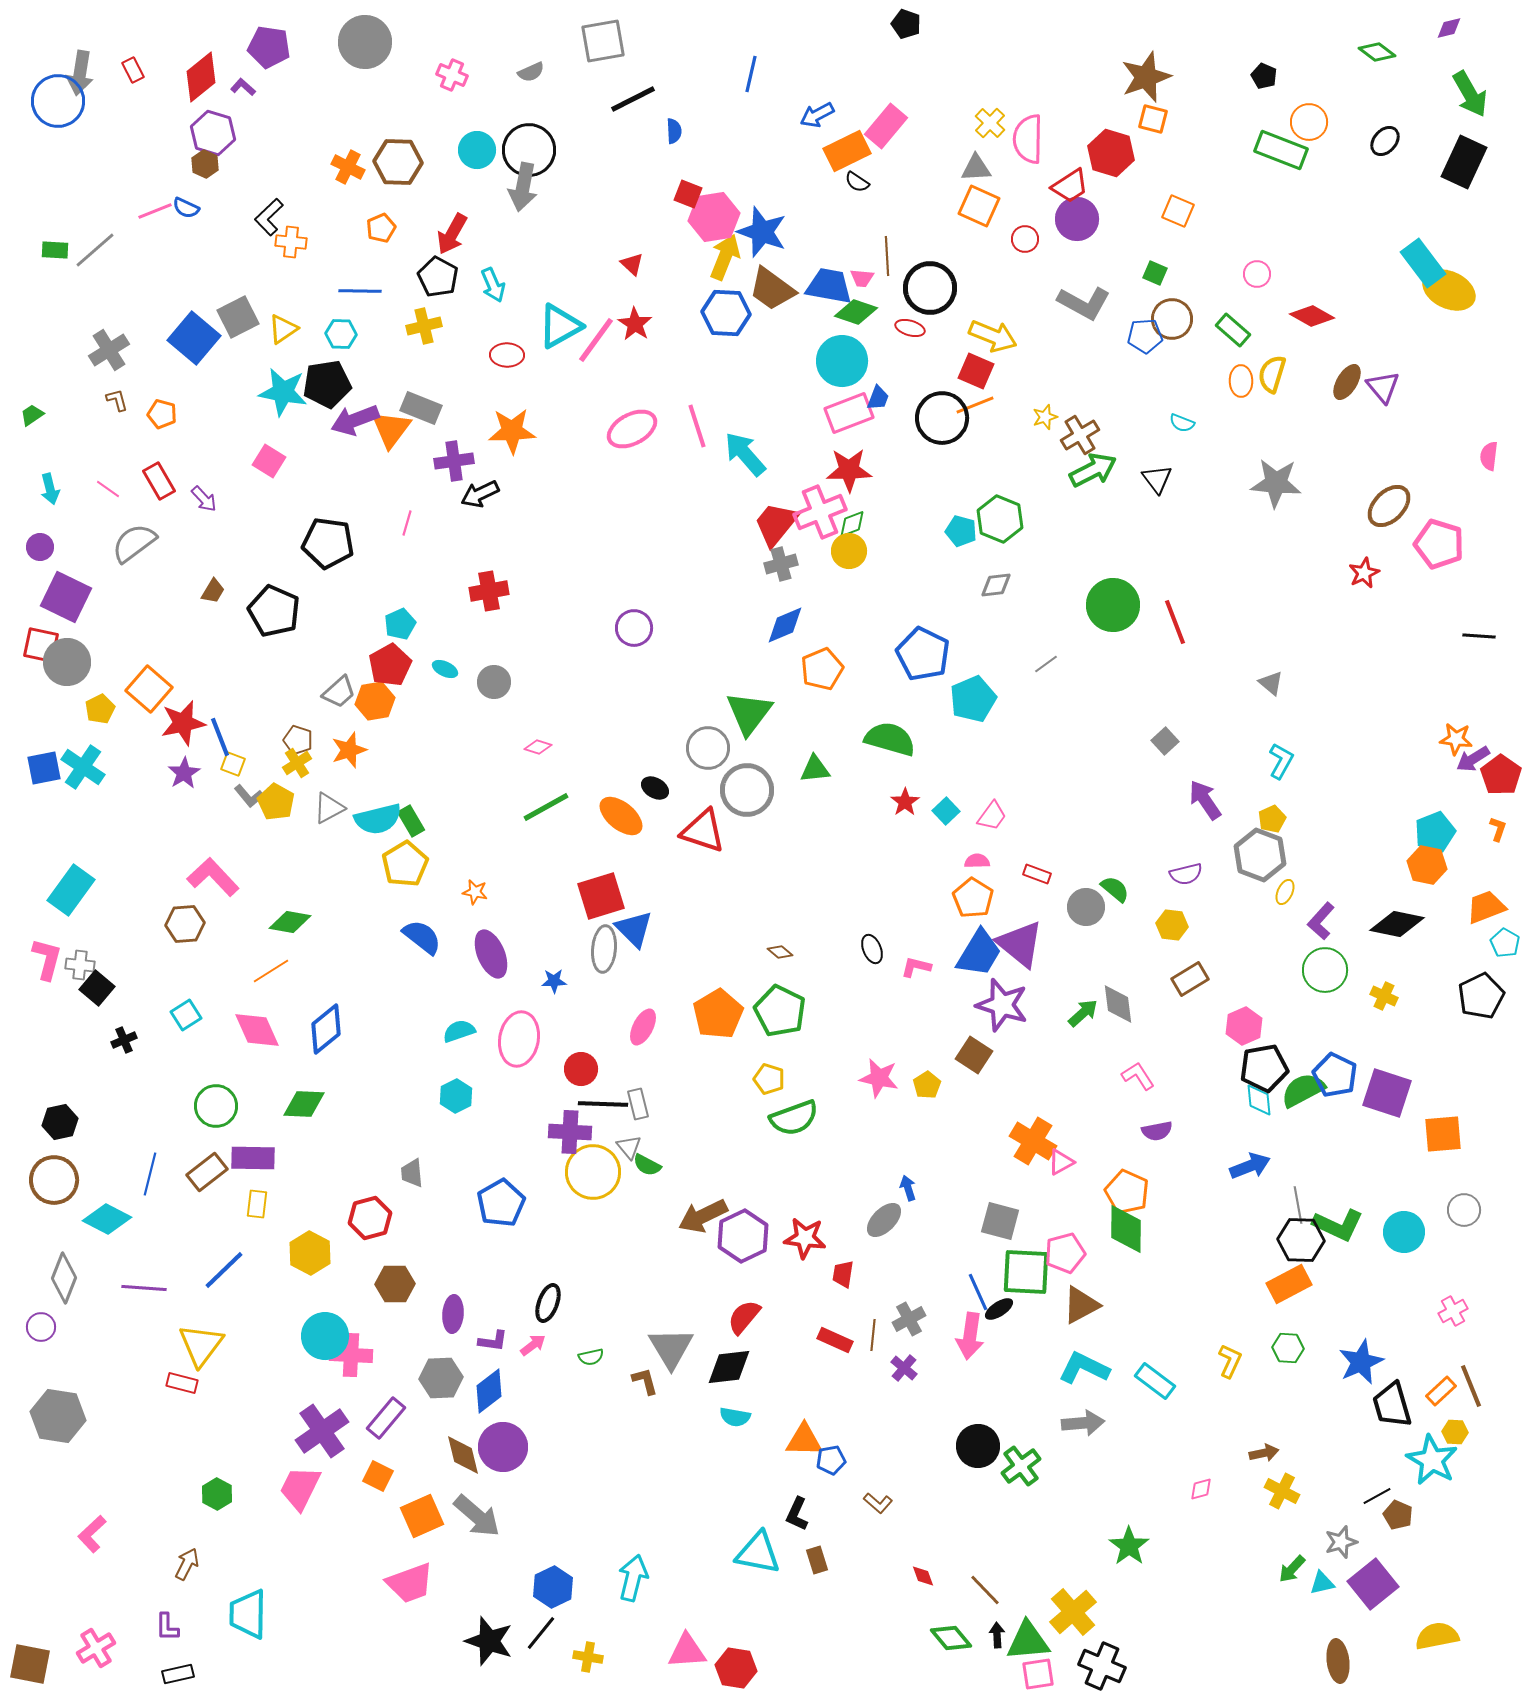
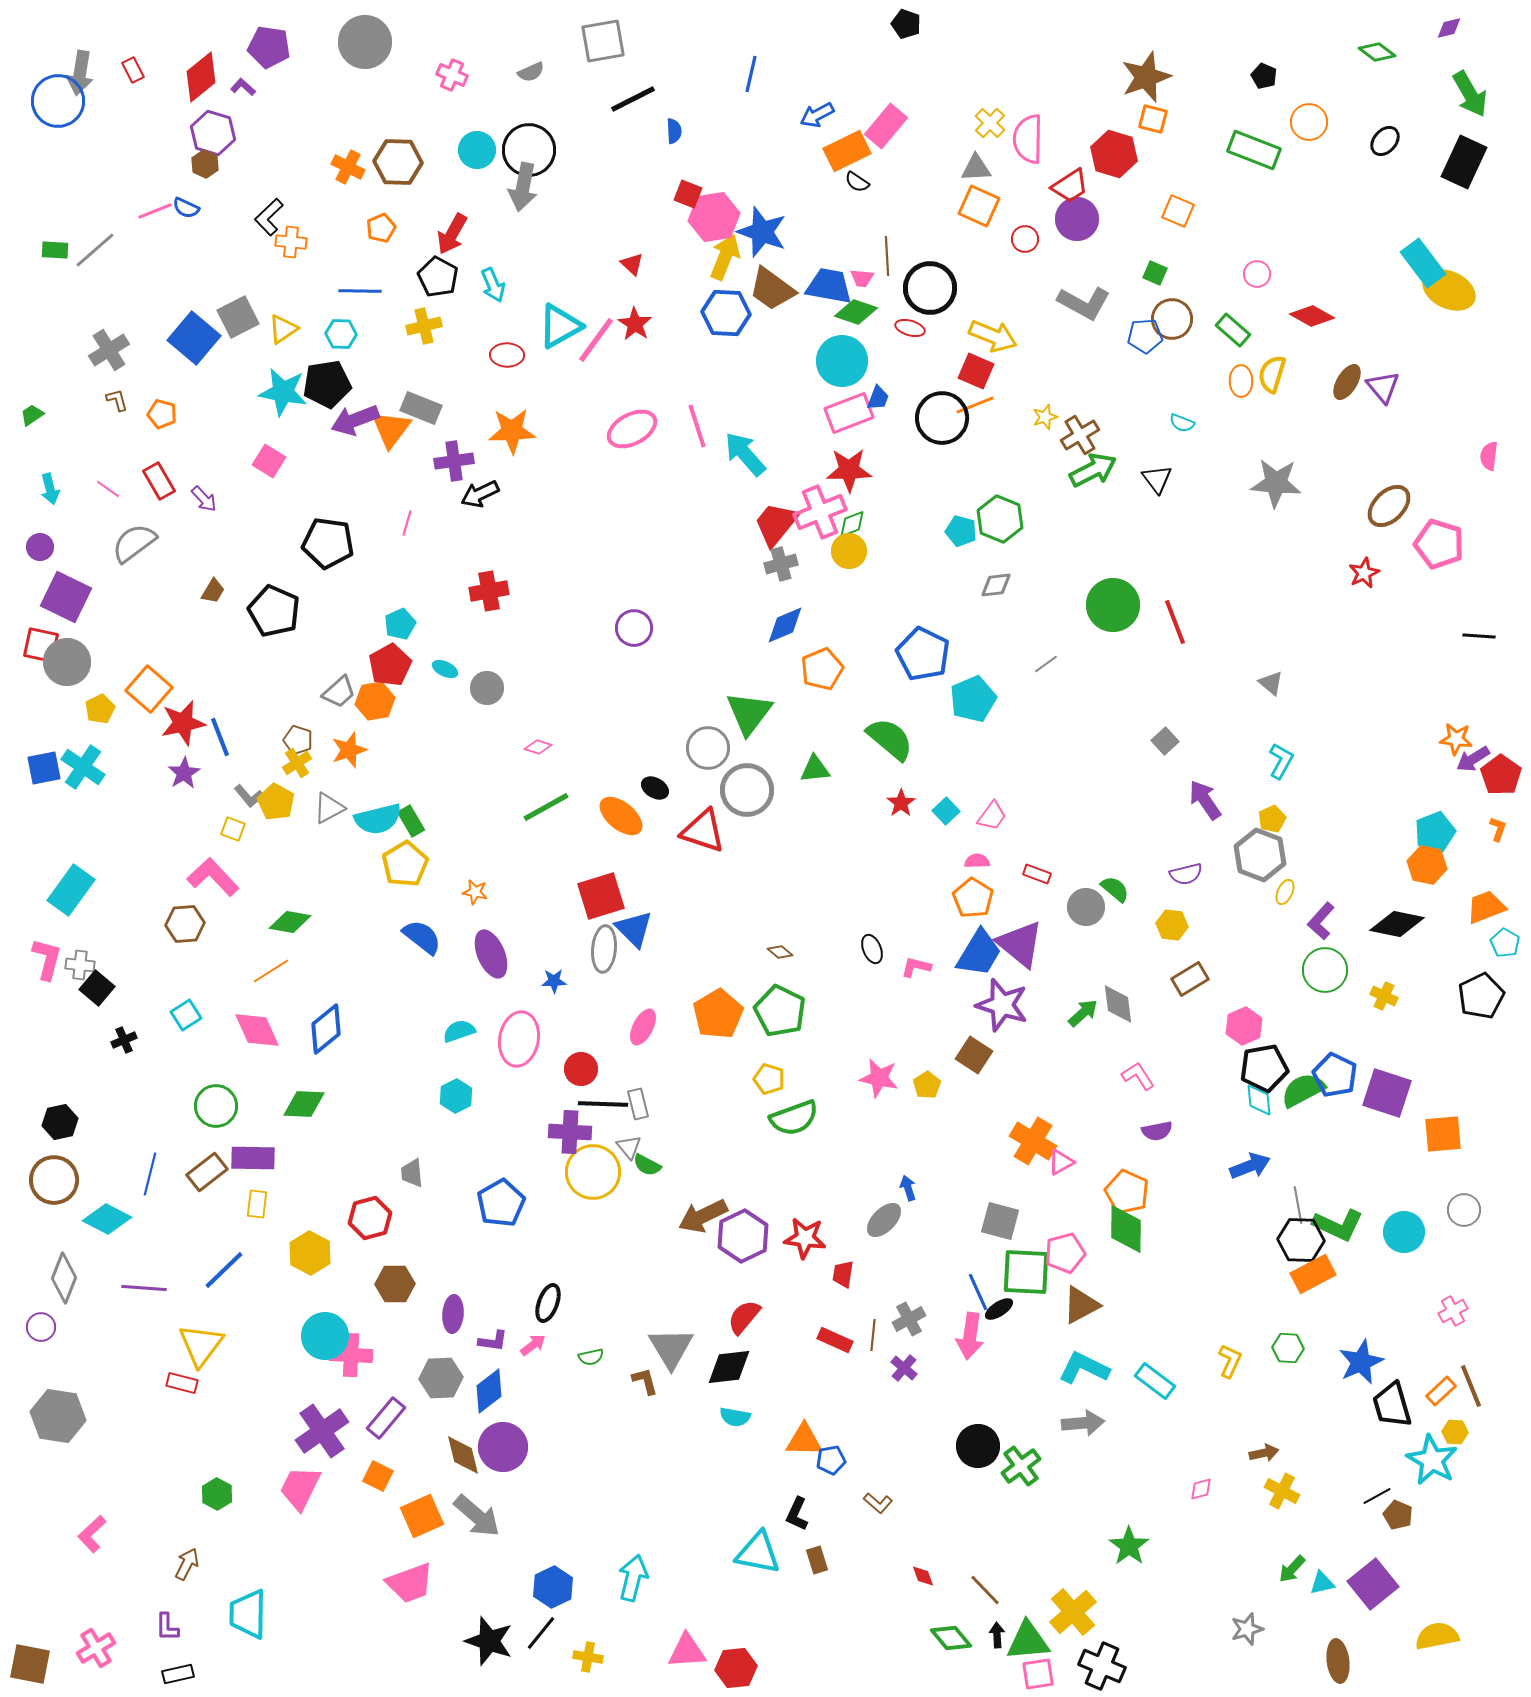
green rectangle at (1281, 150): moved 27 px left
red hexagon at (1111, 153): moved 3 px right, 1 px down
gray circle at (494, 682): moved 7 px left, 6 px down
green semicircle at (890, 739): rotated 24 degrees clockwise
yellow square at (233, 764): moved 65 px down
red star at (905, 802): moved 4 px left, 1 px down
orange rectangle at (1289, 1284): moved 24 px right, 10 px up
gray star at (1341, 1542): moved 94 px left, 87 px down
red hexagon at (736, 1668): rotated 15 degrees counterclockwise
